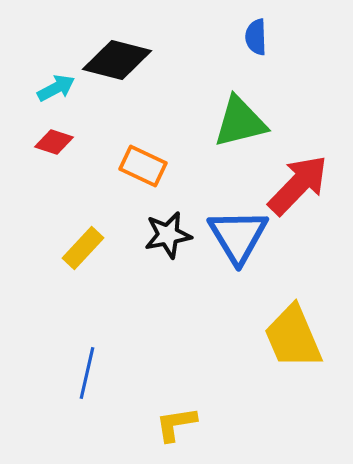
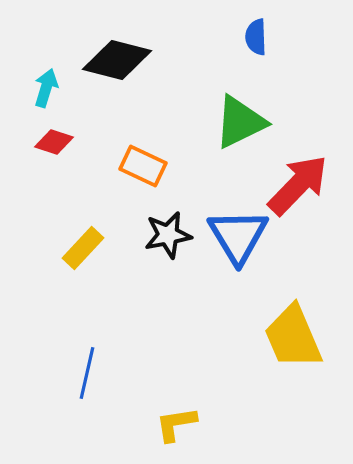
cyan arrow: moved 10 px left; rotated 45 degrees counterclockwise
green triangle: rotated 12 degrees counterclockwise
